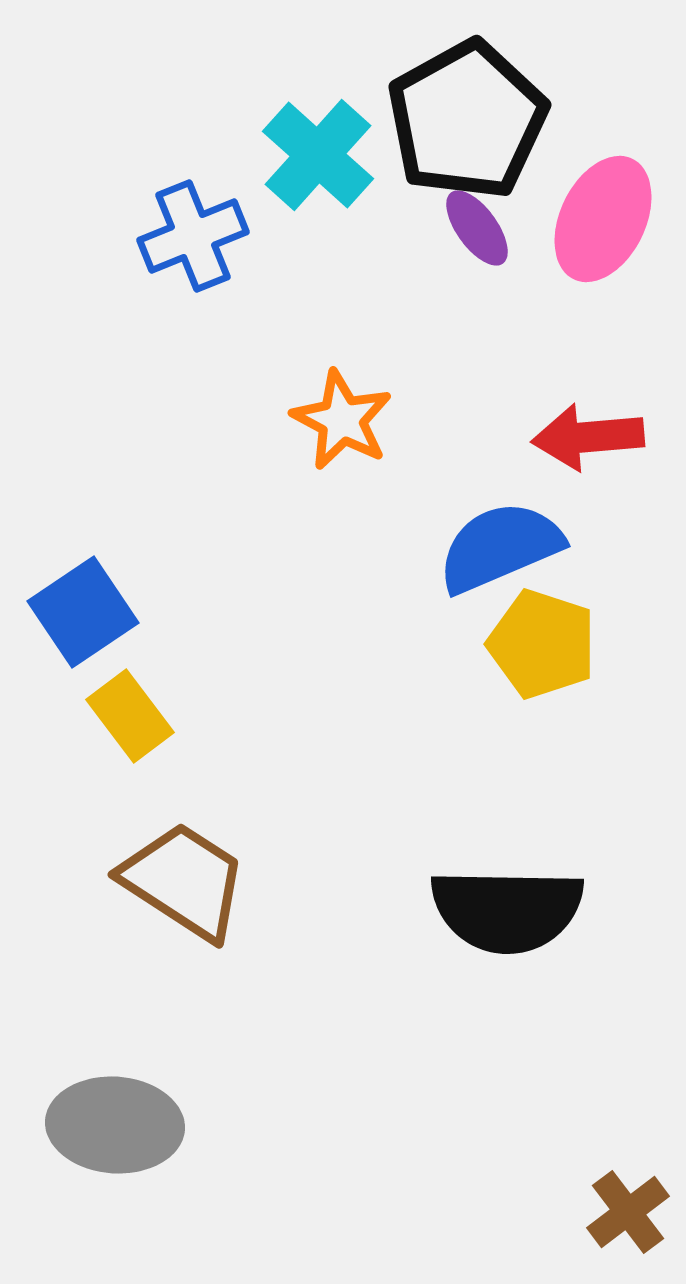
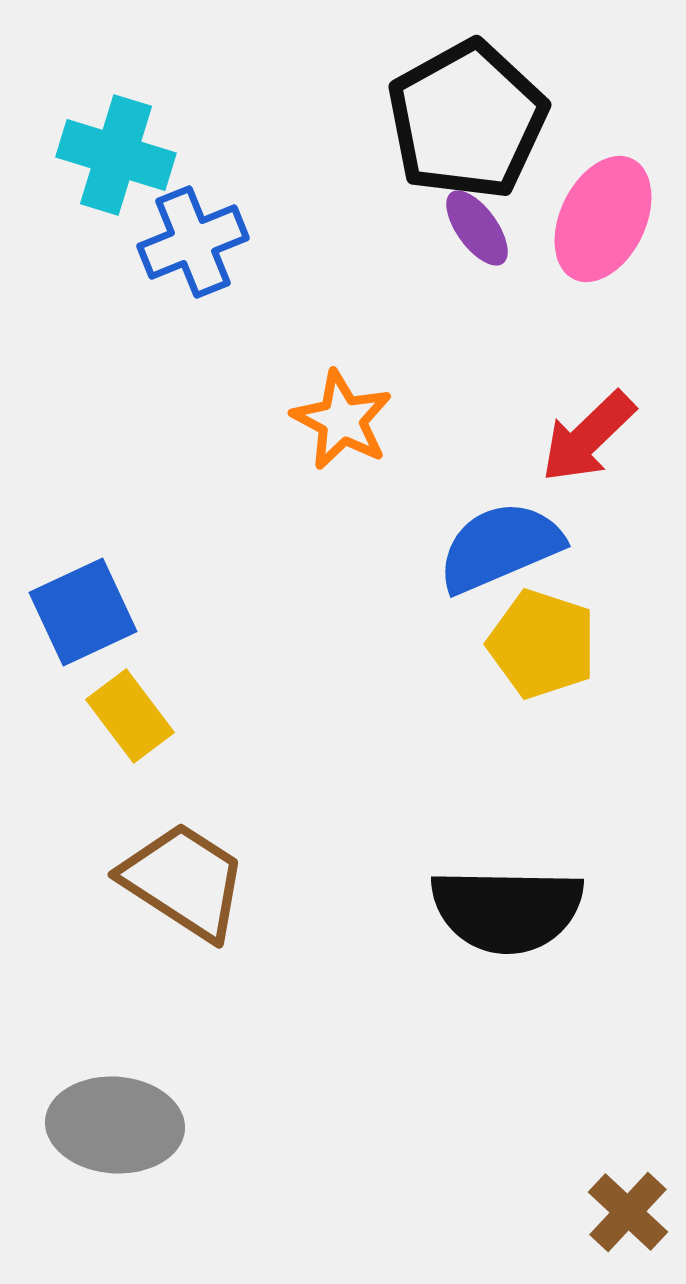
cyan cross: moved 202 px left; rotated 25 degrees counterclockwise
blue cross: moved 6 px down
red arrow: rotated 39 degrees counterclockwise
blue square: rotated 9 degrees clockwise
brown cross: rotated 10 degrees counterclockwise
